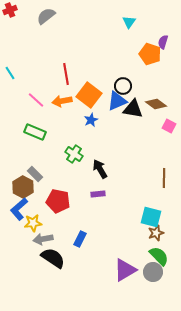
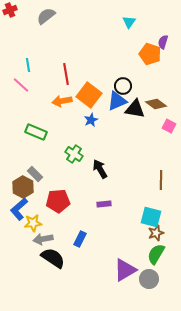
cyan line: moved 18 px right, 8 px up; rotated 24 degrees clockwise
pink line: moved 15 px left, 15 px up
black triangle: moved 2 px right
green rectangle: moved 1 px right
brown line: moved 3 px left, 2 px down
purple rectangle: moved 6 px right, 10 px down
red pentagon: rotated 15 degrees counterclockwise
green semicircle: moved 3 px left, 2 px up; rotated 105 degrees counterclockwise
gray circle: moved 4 px left, 7 px down
